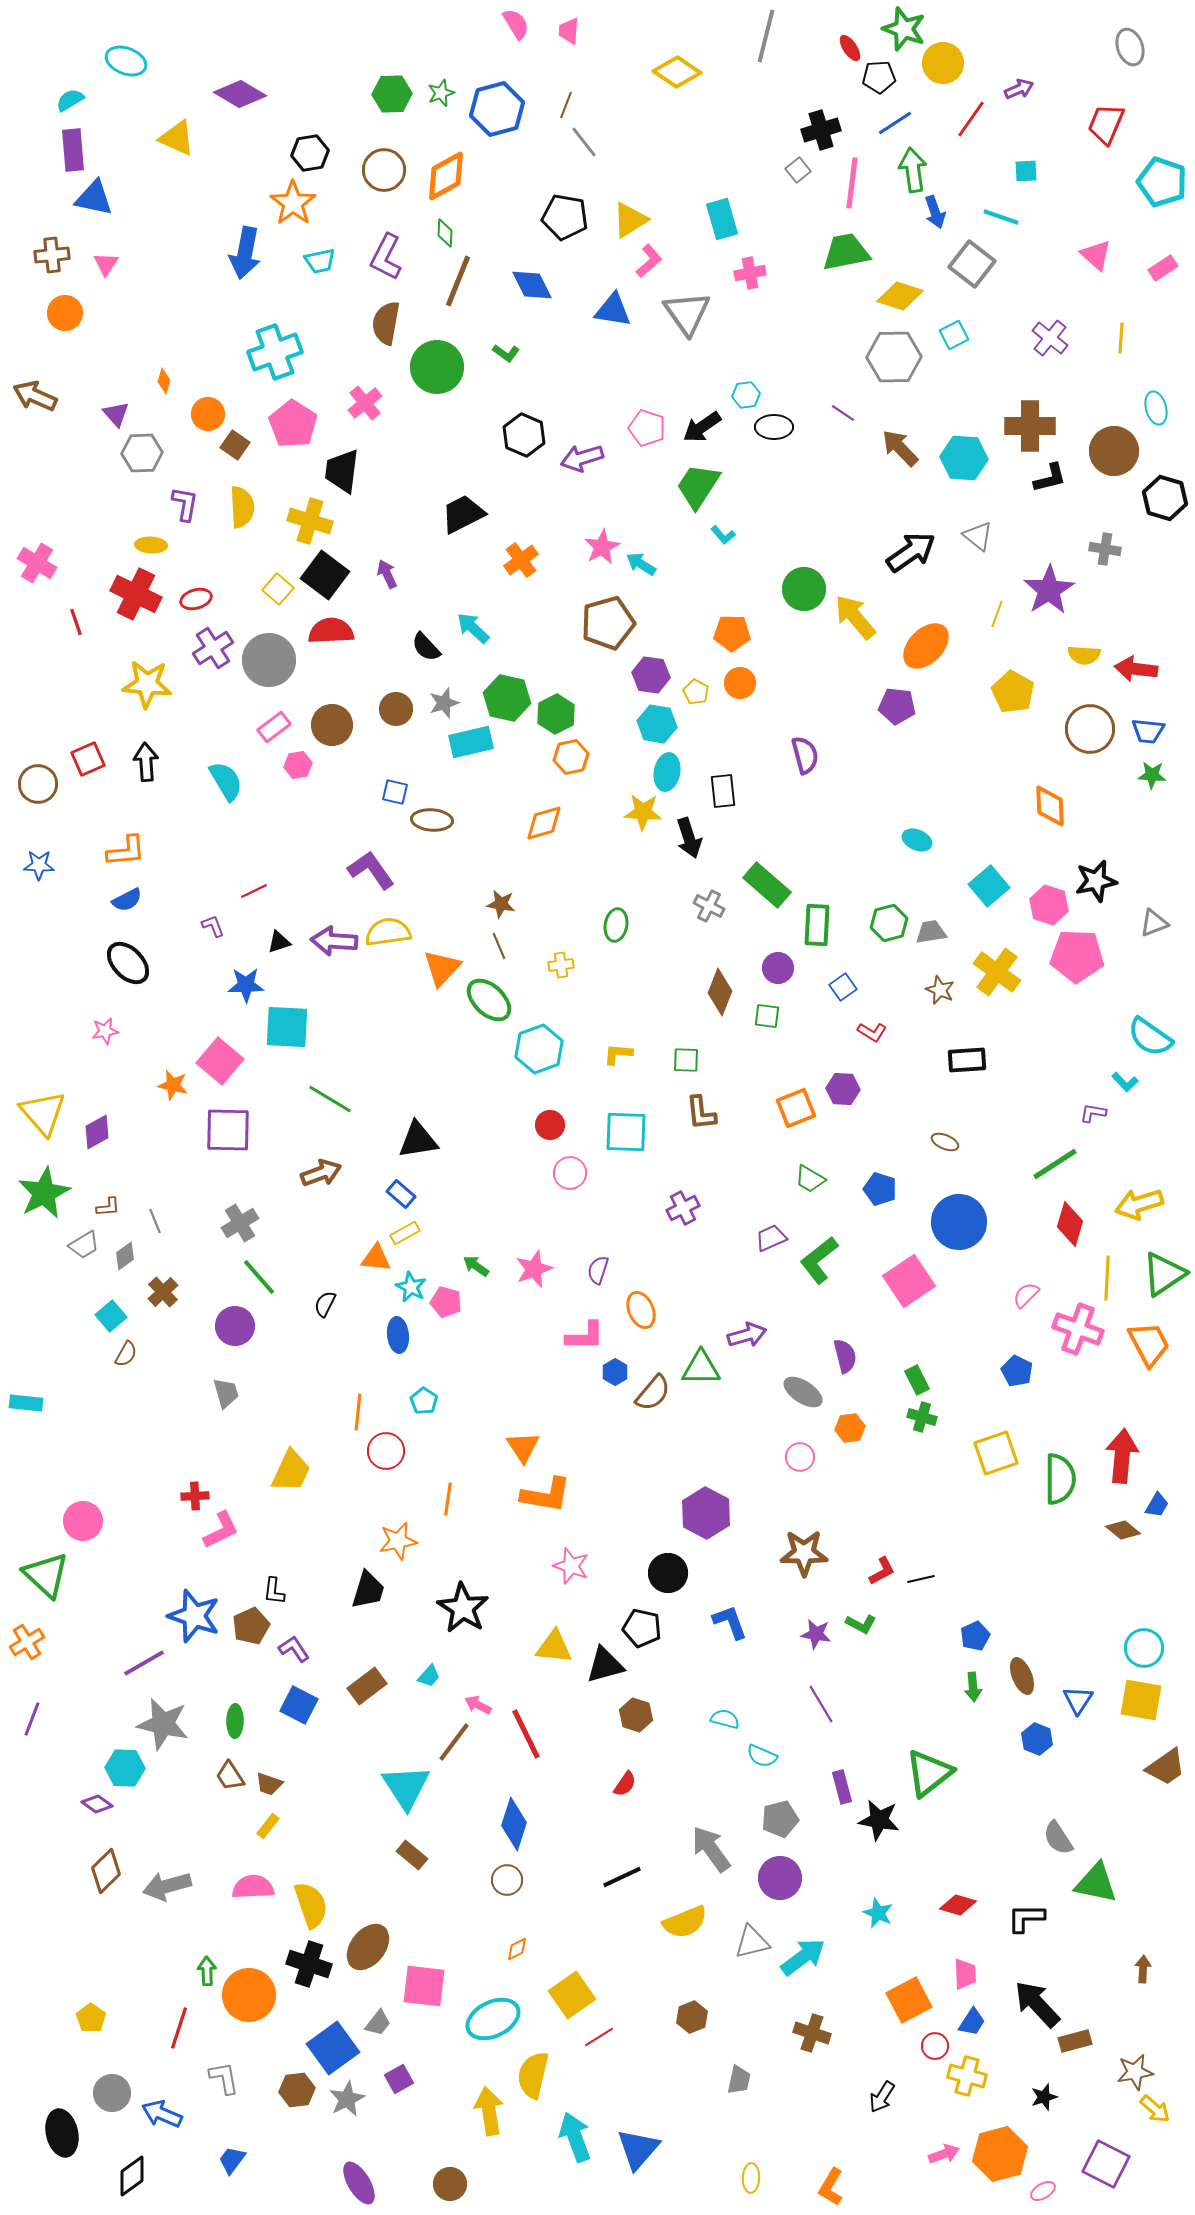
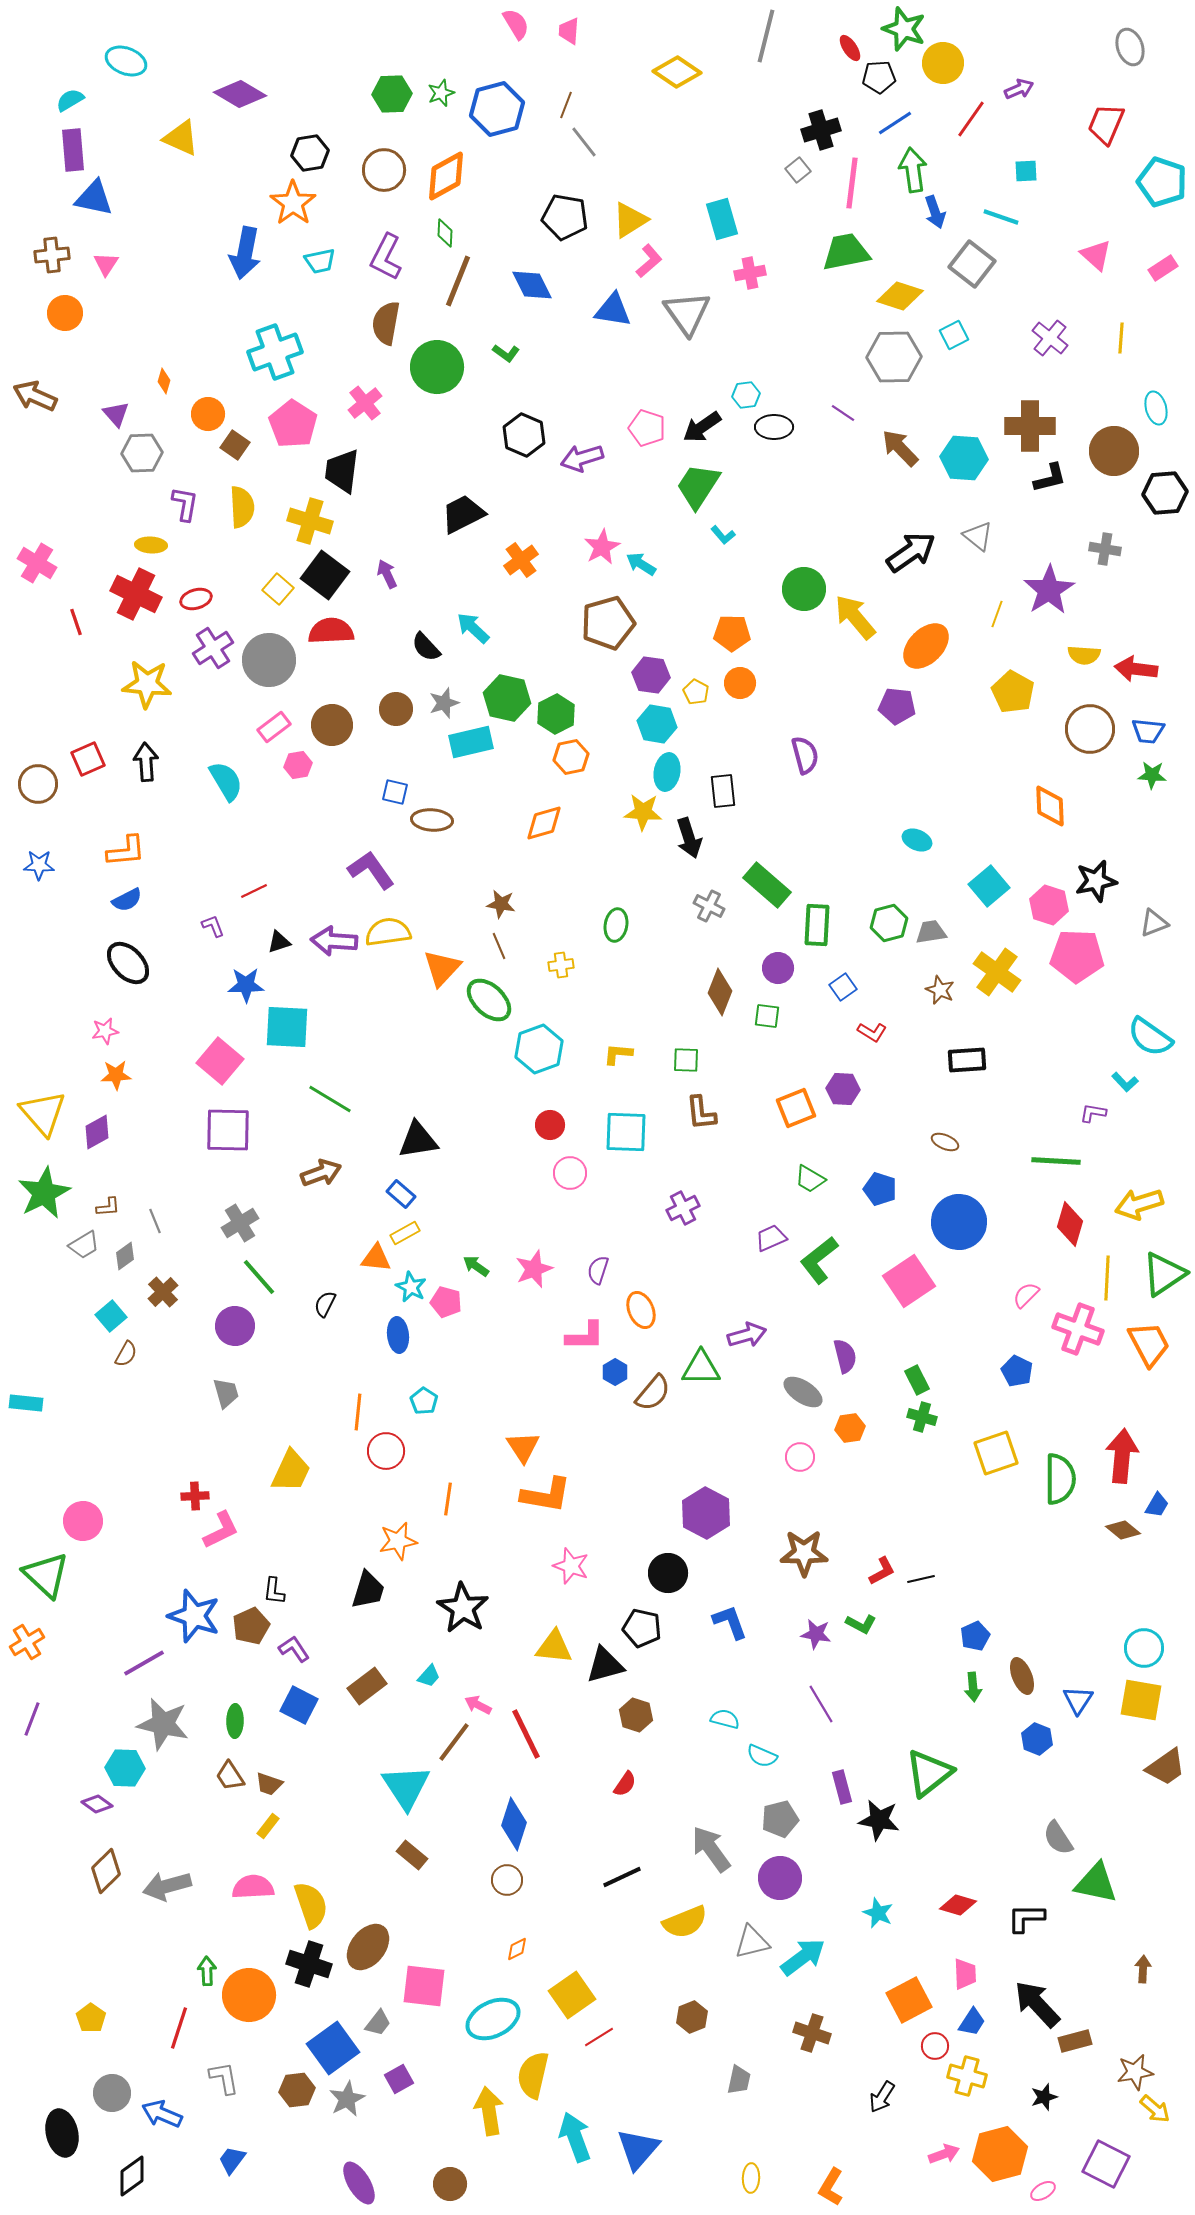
yellow triangle at (177, 138): moved 4 px right
black hexagon at (1165, 498): moved 5 px up; rotated 21 degrees counterclockwise
orange star at (173, 1085): moved 57 px left, 10 px up; rotated 16 degrees counterclockwise
green line at (1055, 1164): moved 1 px right, 3 px up; rotated 36 degrees clockwise
